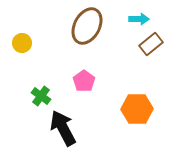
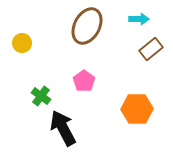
brown rectangle: moved 5 px down
